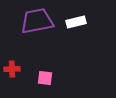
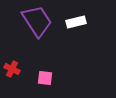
purple trapezoid: rotated 68 degrees clockwise
red cross: rotated 28 degrees clockwise
